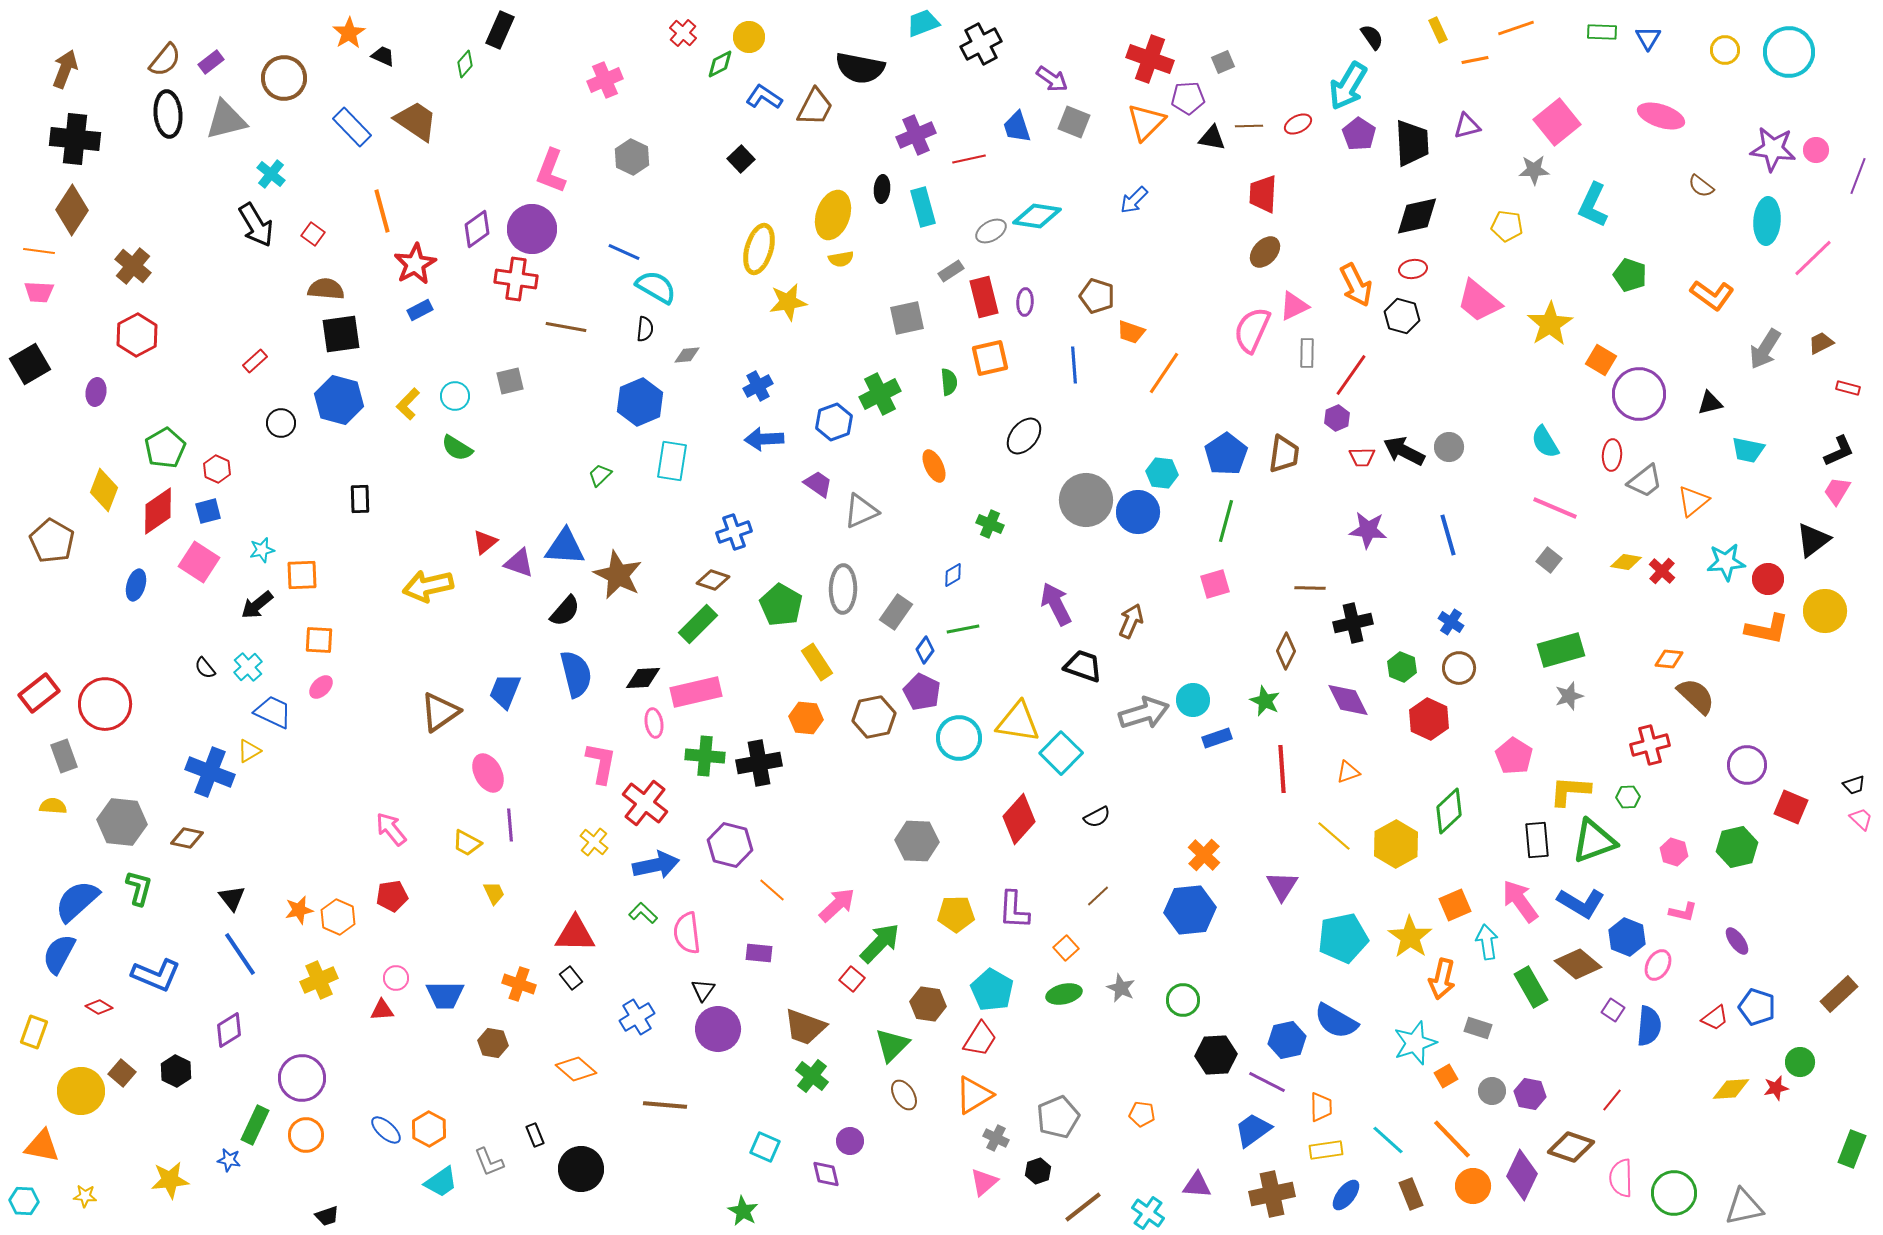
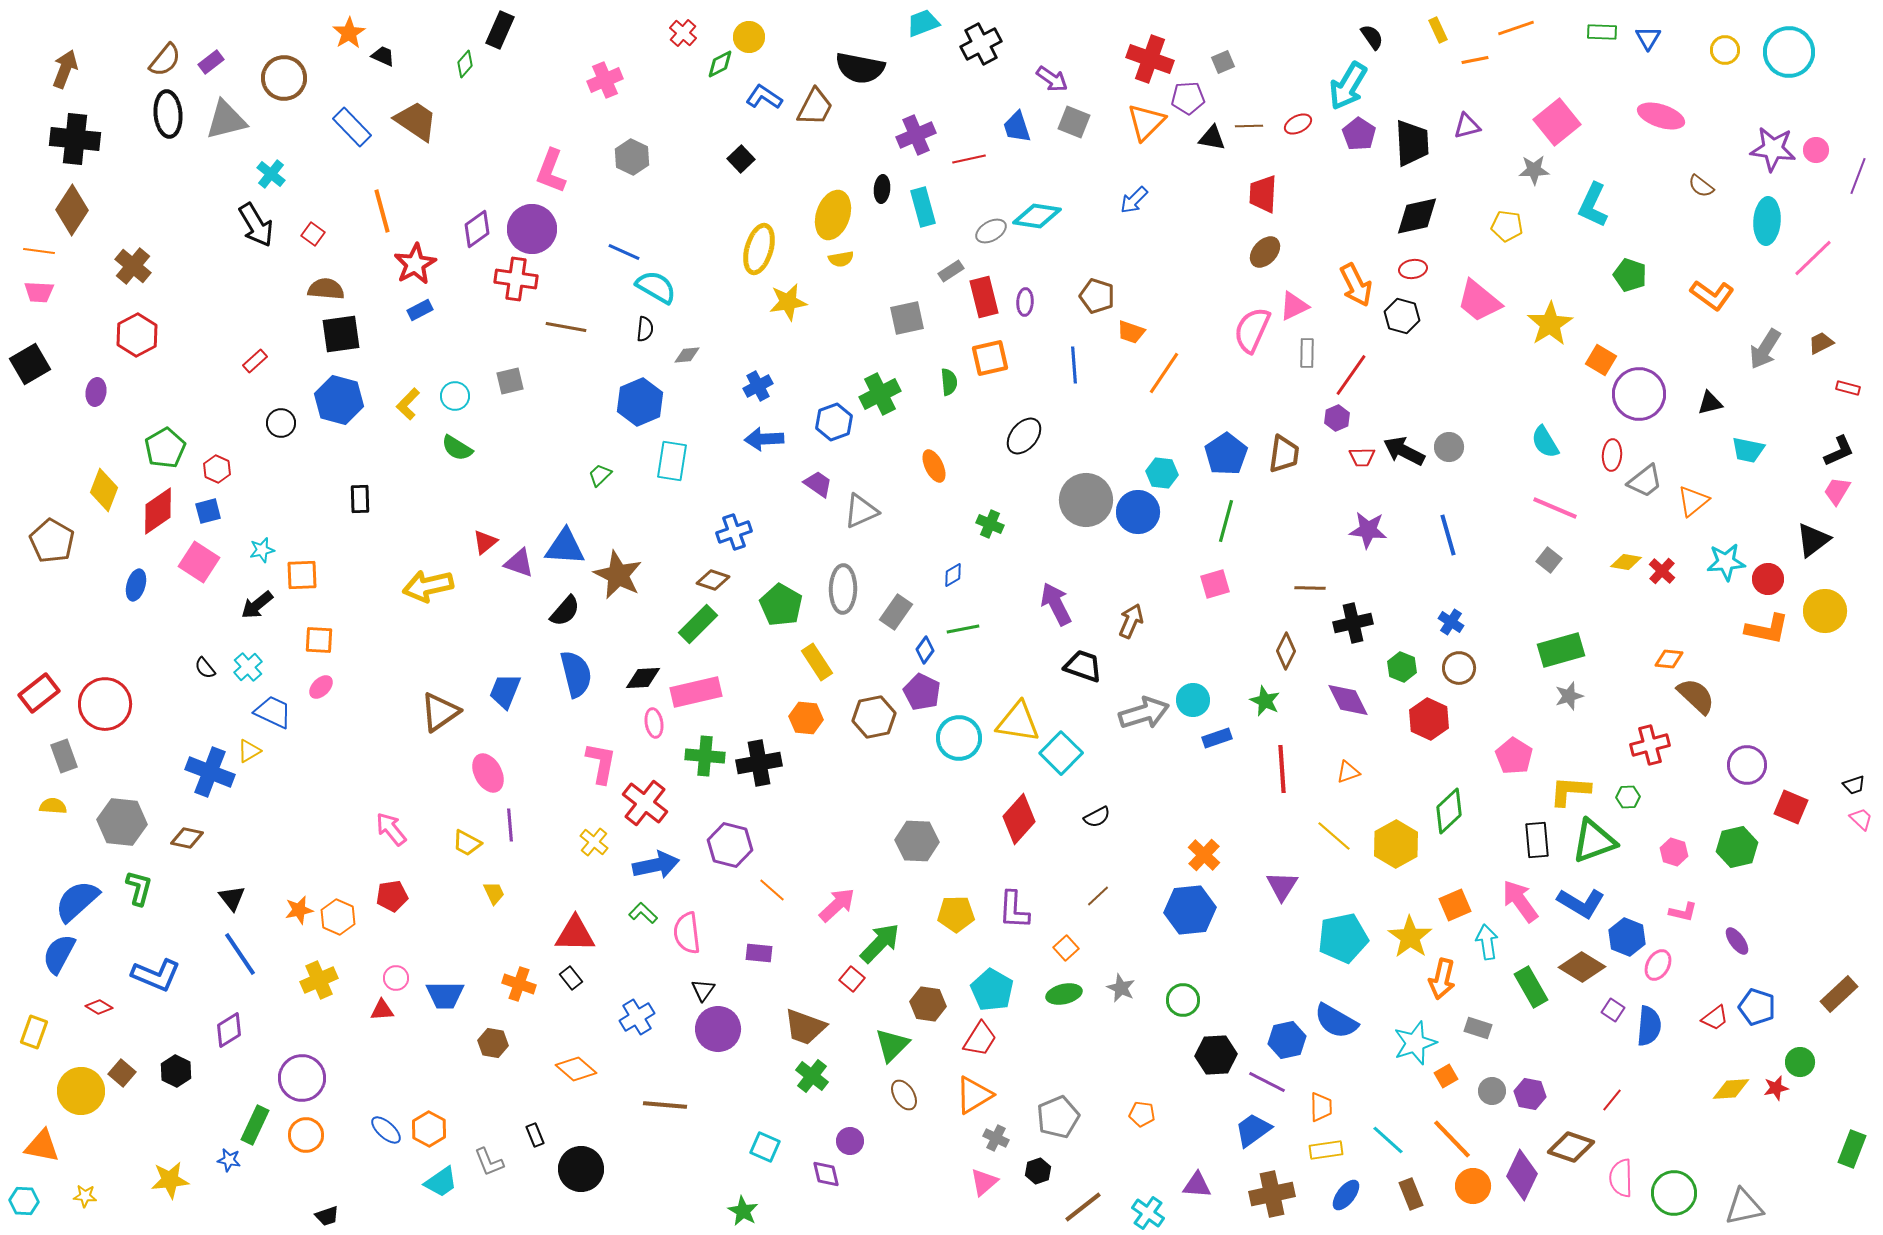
brown diamond at (1578, 964): moved 4 px right, 3 px down; rotated 9 degrees counterclockwise
